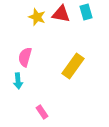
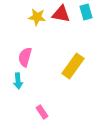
yellow star: rotated 12 degrees counterclockwise
